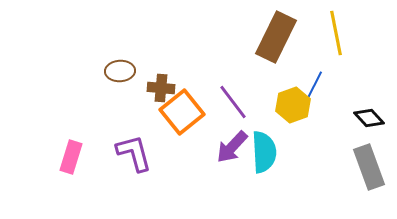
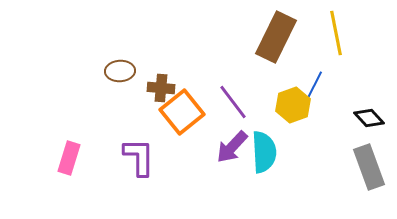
purple L-shape: moved 5 px right, 4 px down; rotated 15 degrees clockwise
pink rectangle: moved 2 px left, 1 px down
